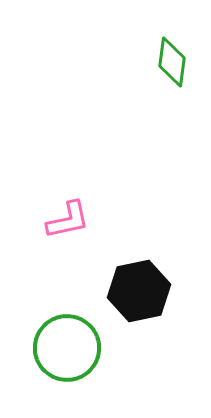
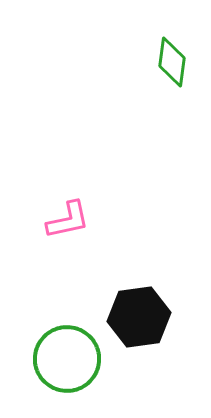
black hexagon: moved 26 px down; rotated 4 degrees clockwise
green circle: moved 11 px down
